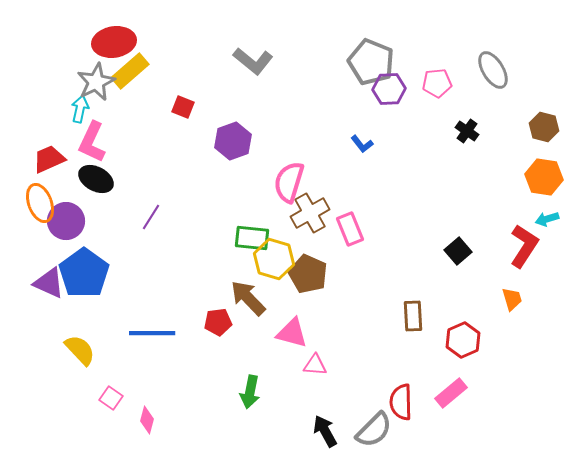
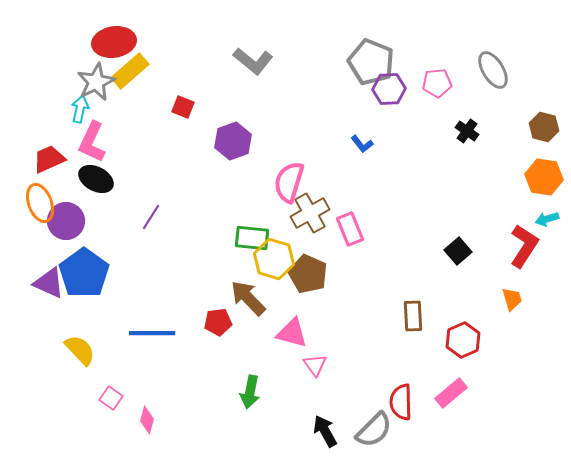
pink triangle at (315, 365): rotated 50 degrees clockwise
